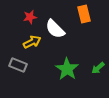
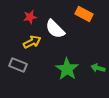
orange rectangle: rotated 48 degrees counterclockwise
green arrow: rotated 56 degrees clockwise
